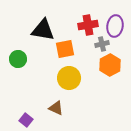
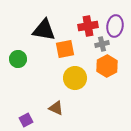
red cross: moved 1 px down
black triangle: moved 1 px right
orange hexagon: moved 3 px left, 1 px down
yellow circle: moved 6 px right
purple square: rotated 24 degrees clockwise
